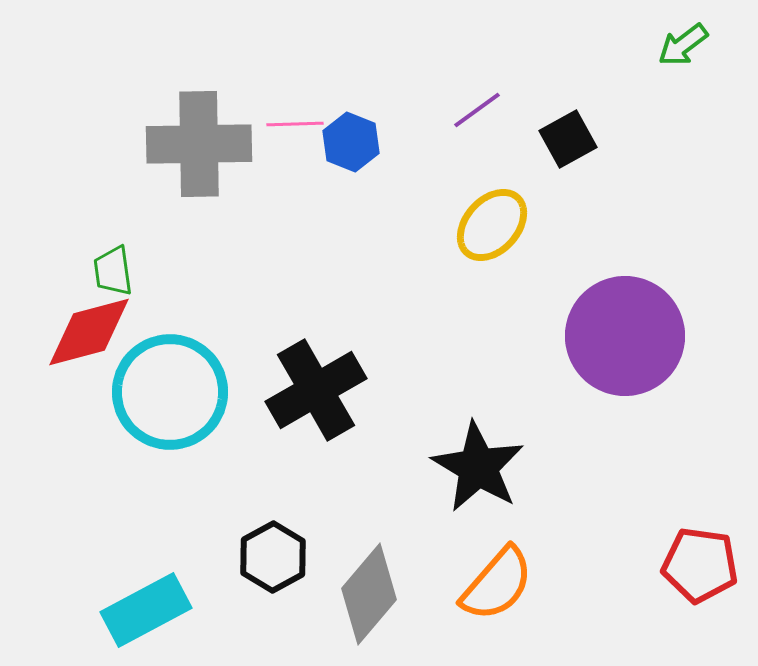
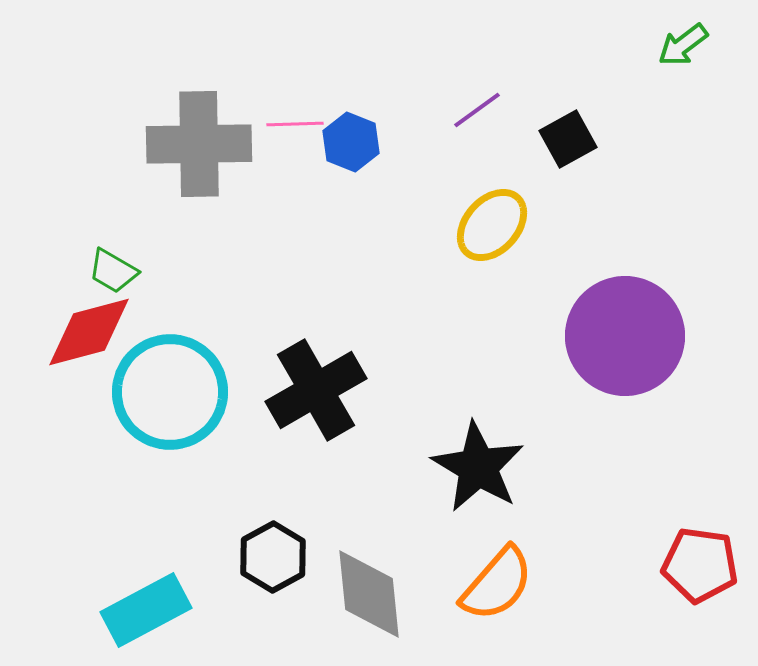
green trapezoid: rotated 52 degrees counterclockwise
gray diamond: rotated 46 degrees counterclockwise
